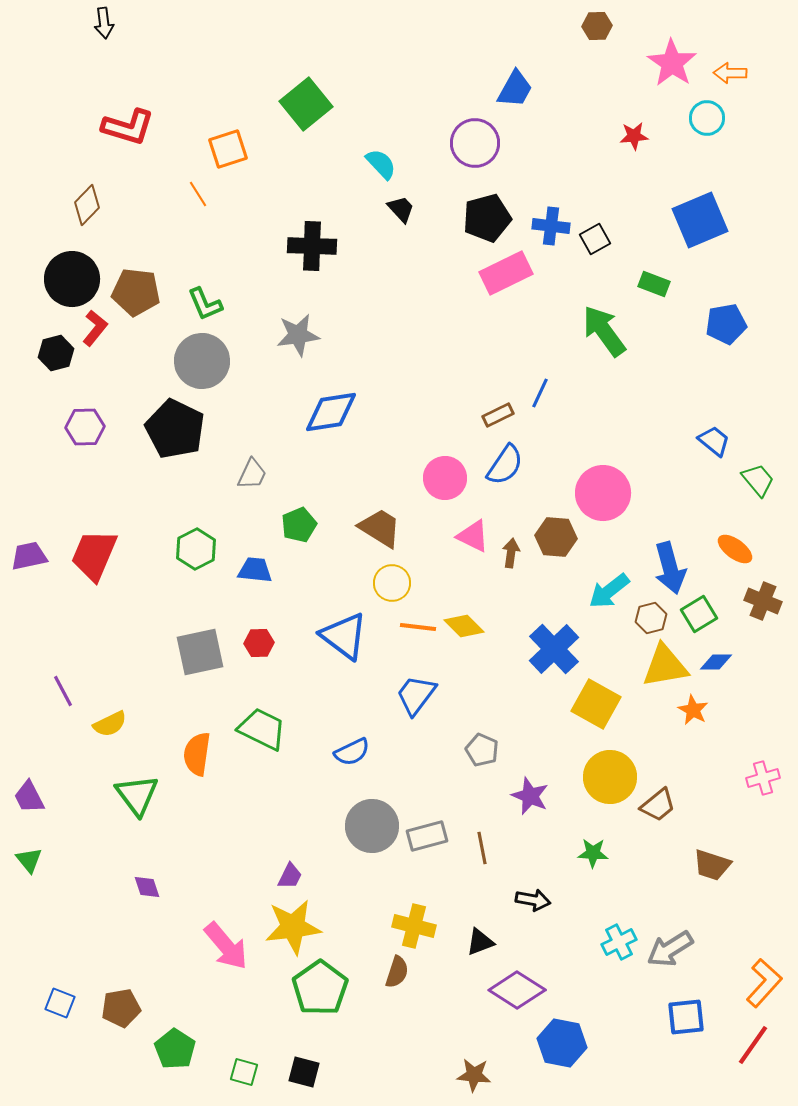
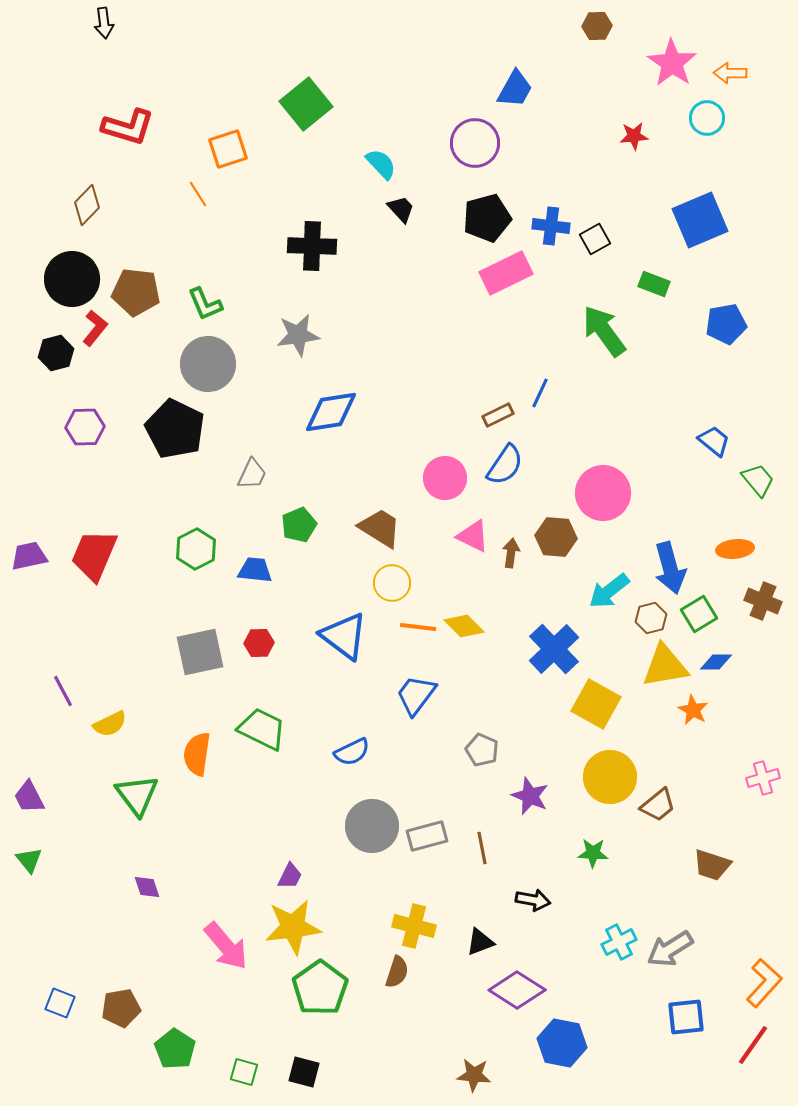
gray circle at (202, 361): moved 6 px right, 3 px down
orange ellipse at (735, 549): rotated 42 degrees counterclockwise
